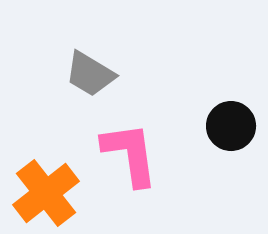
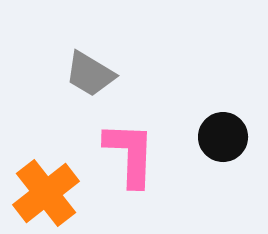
black circle: moved 8 px left, 11 px down
pink L-shape: rotated 10 degrees clockwise
